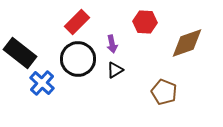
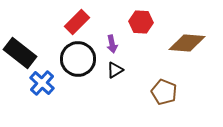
red hexagon: moved 4 px left
brown diamond: rotated 24 degrees clockwise
